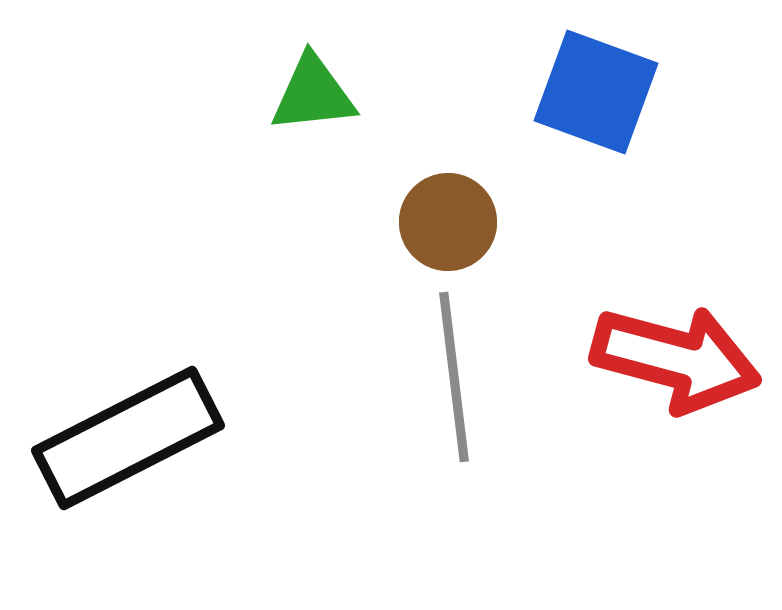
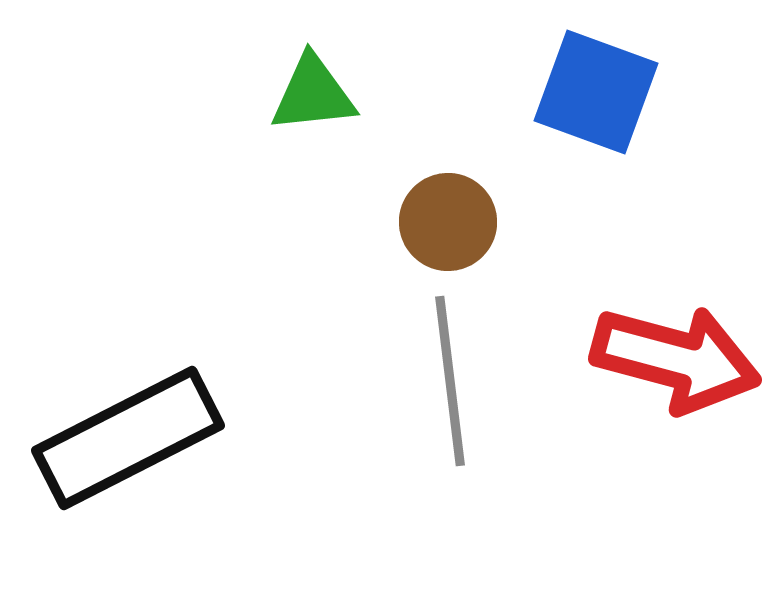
gray line: moved 4 px left, 4 px down
